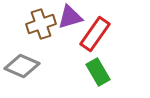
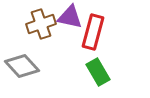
purple triangle: rotated 28 degrees clockwise
red rectangle: moved 2 px left, 2 px up; rotated 20 degrees counterclockwise
gray diamond: rotated 24 degrees clockwise
